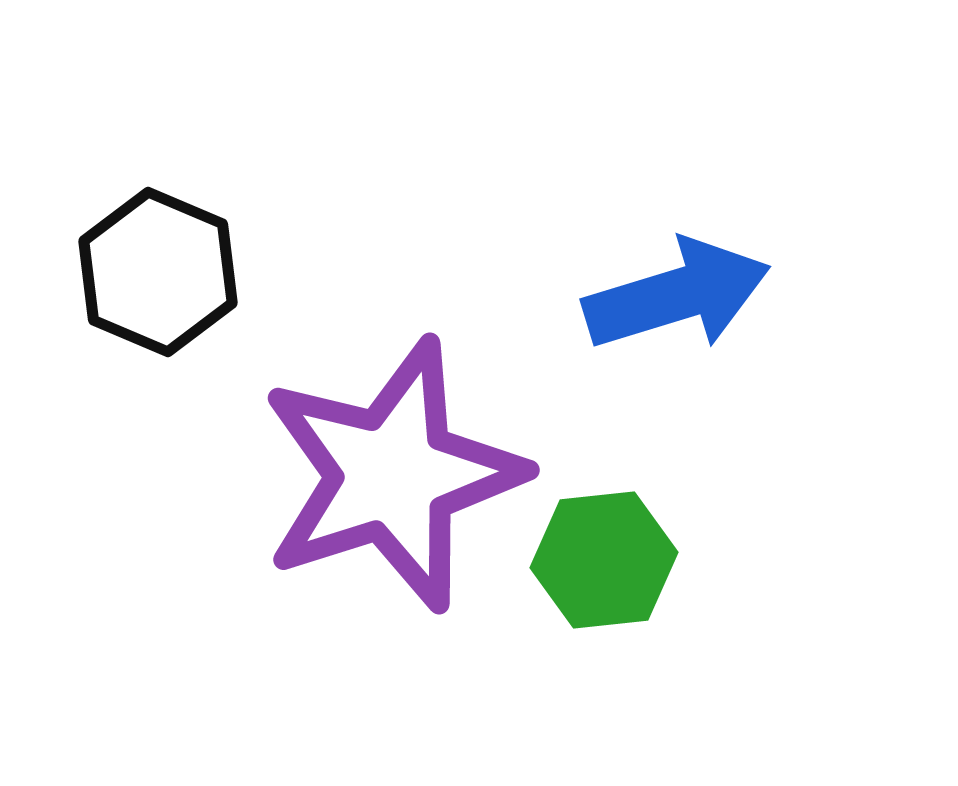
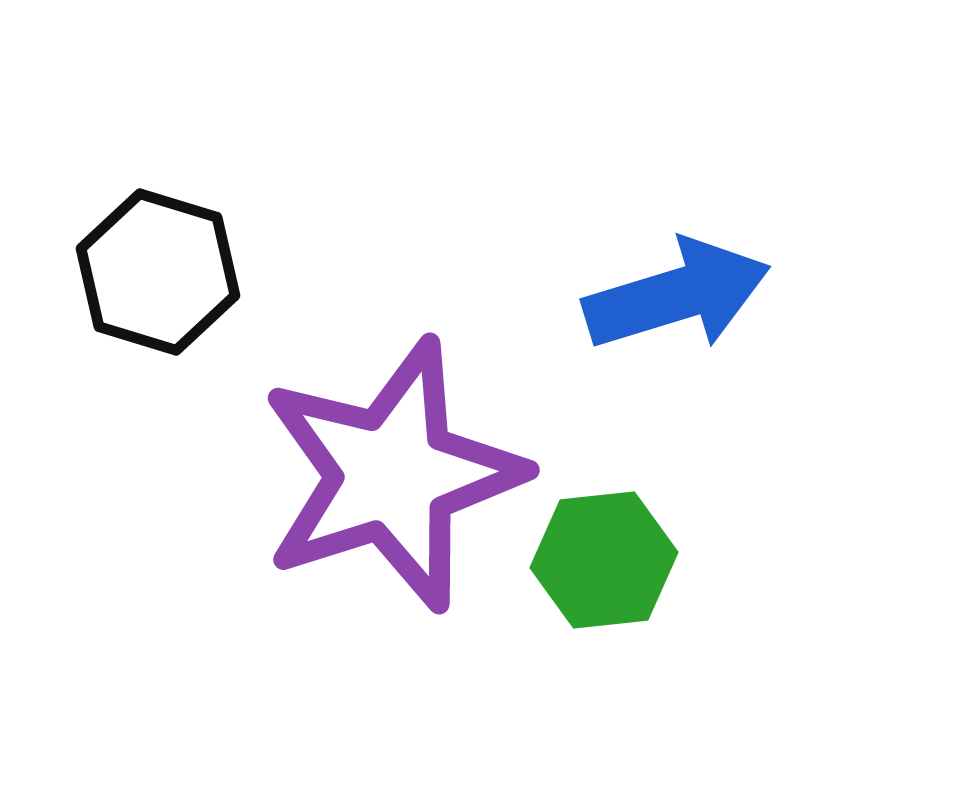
black hexagon: rotated 6 degrees counterclockwise
